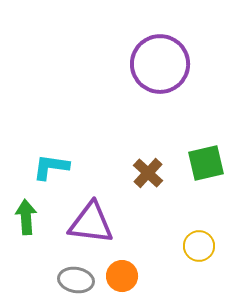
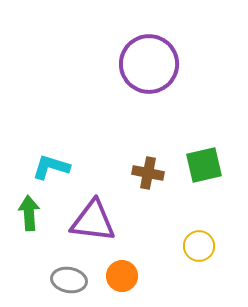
purple circle: moved 11 px left
green square: moved 2 px left, 2 px down
cyan L-shape: rotated 9 degrees clockwise
brown cross: rotated 32 degrees counterclockwise
green arrow: moved 3 px right, 4 px up
purple triangle: moved 2 px right, 2 px up
gray ellipse: moved 7 px left
